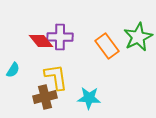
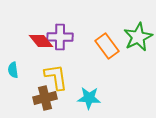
cyan semicircle: rotated 140 degrees clockwise
brown cross: moved 1 px down
